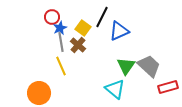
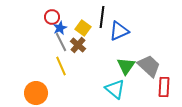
black line: rotated 20 degrees counterclockwise
gray line: rotated 18 degrees counterclockwise
red rectangle: moved 4 px left; rotated 72 degrees counterclockwise
orange circle: moved 3 px left
